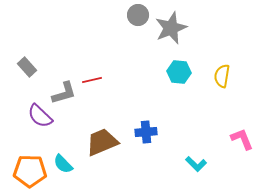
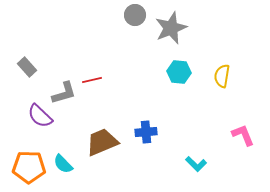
gray circle: moved 3 px left
pink L-shape: moved 1 px right, 4 px up
orange pentagon: moved 1 px left, 4 px up
